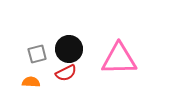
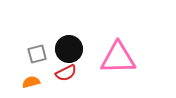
pink triangle: moved 1 px left, 1 px up
orange semicircle: rotated 18 degrees counterclockwise
